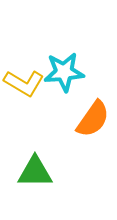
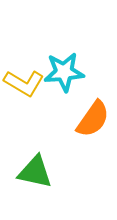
green triangle: rotated 12 degrees clockwise
